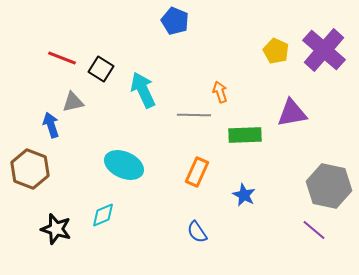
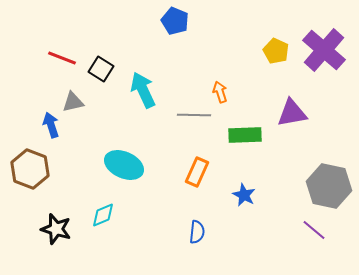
blue semicircle: rotated 140 degrees counterclockwise
